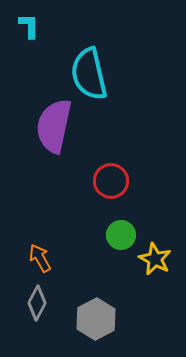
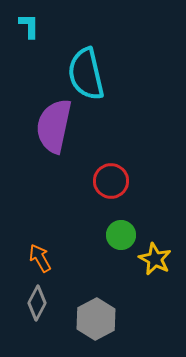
cyan semicircle: moved 3 px left
